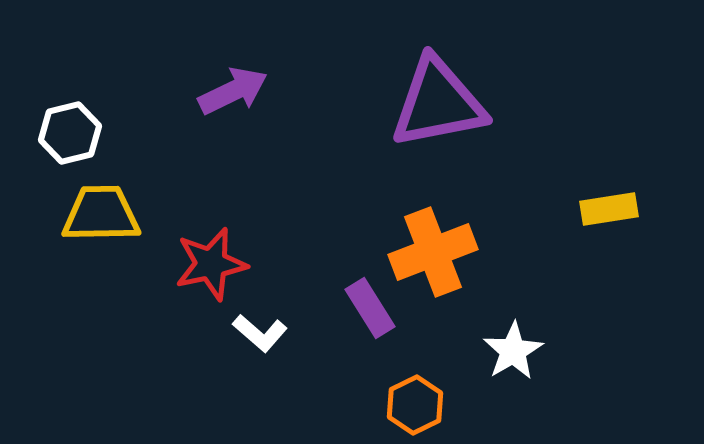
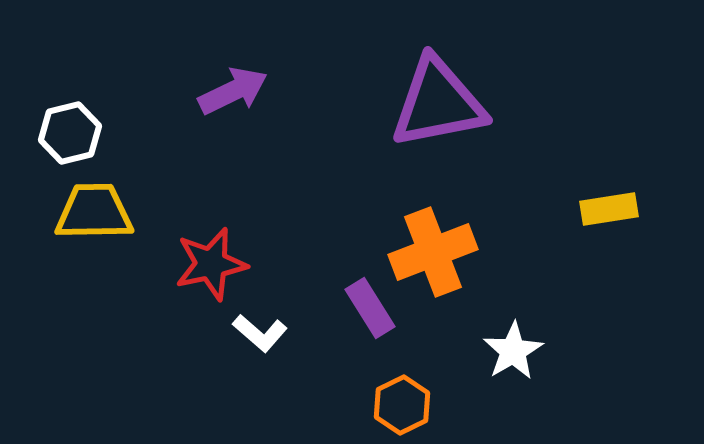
yellow trapezoid: moved 7 px left, 2 px up
orange hexagon: moved 13 px left
